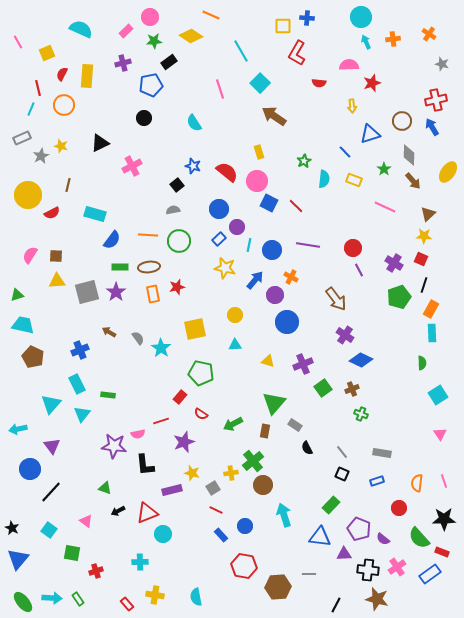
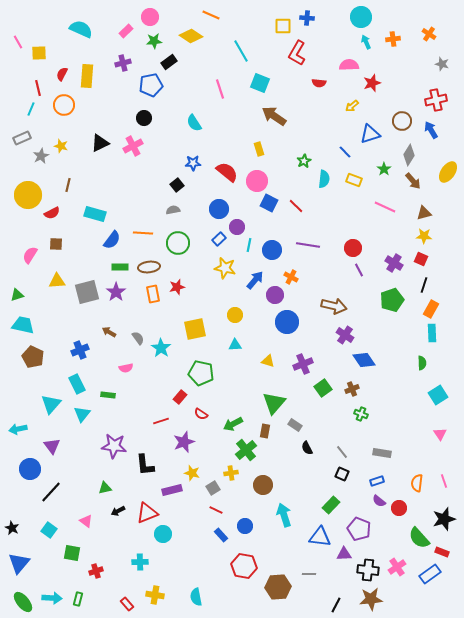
yellow square at (47, 53): moved 8 px left; rotated 21 degrees clockwise
cyan square at (260, 83): rotated 24 degrees counterclockwise
yellow arrow at (352, 106): rotated 56 degrees clockwise
blue arrow at (432, 127): moved 1 px left, 3 px down
yellow rectangle at (259, 152): moved 3 px up
gray diamond at (409, 155): rotated 30 degrees clockwise
pink cross at (132, 166): moved 1 px right, 20 px up
blue star at (193, 166): moved 3 px up; rotated 21 degrees counterclockwise
brown triangle at (428, 214): moved 4 px left, 1 px up; rotated 28 degrees clockwise
orange line at (148, 235): moved 5 px left, 2 px up
green circle at (179, 241): moved 1 px left, 2 px down
brown square at (56, 256): moved 12 px up
green pentagon at (399, 297): moved 7 px left, 3 px down
brown arrow at (336, 299): moved 2 px left, 7 px down; rotated 40 degrees counterclockwise
blue diamond at (361, 360): moved 3 px right; rotated 30 degrees clockwise
pink semicircle at (138, 434): moved 12 px left, 66 px up
green cross at (253, 461): moved 7 px left, 11 px up
green triangle at (105, 488): rotated 32 degrees counterclockwise
black star at (444, 519): rotated 15 degrees counterclockwise
purple semicircle at (383, 539): moved 4 px left, 38 px up
blue triangle at (18, 559): moved 1 px right, 4 px down
green rectangle at (78, 599): rotated 48 degrees clockwise
brown star at (377, 599): moved 6 px left; rotated 20 degrees counterclockwise
